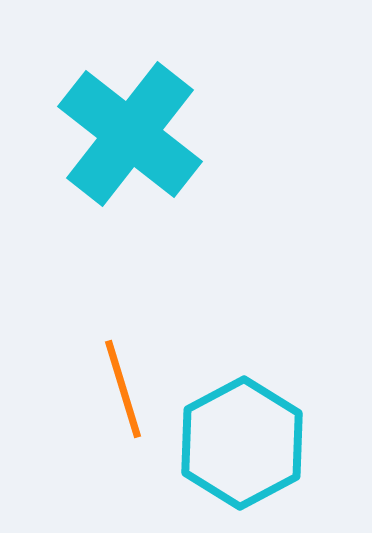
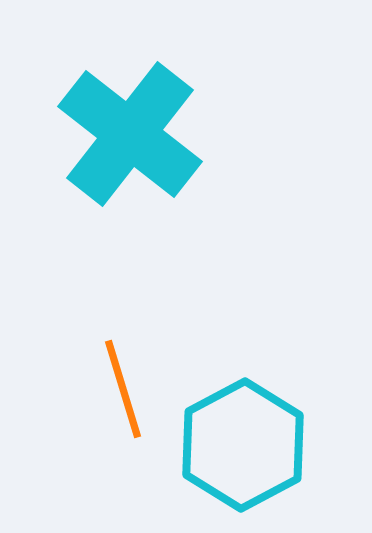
cyan hexagon: moved 1 px right, 2 px down
